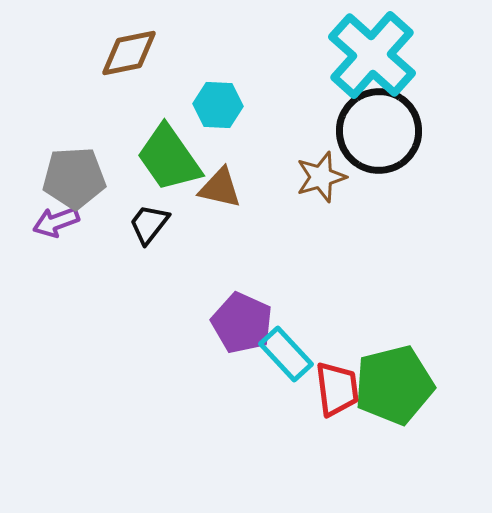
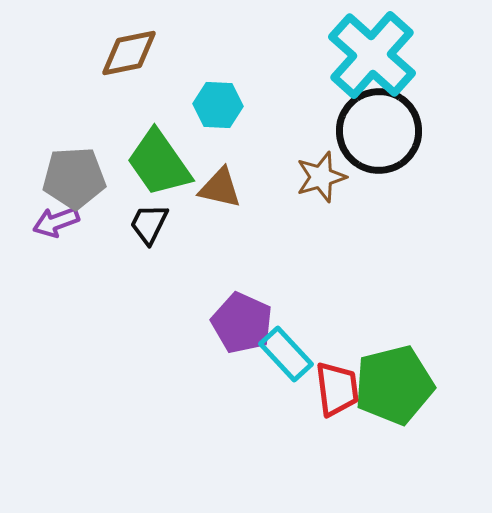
green trapezoid: moved 10 px left, 5 px down
black trapezoid: rotated 12 degrees counterclockwise
